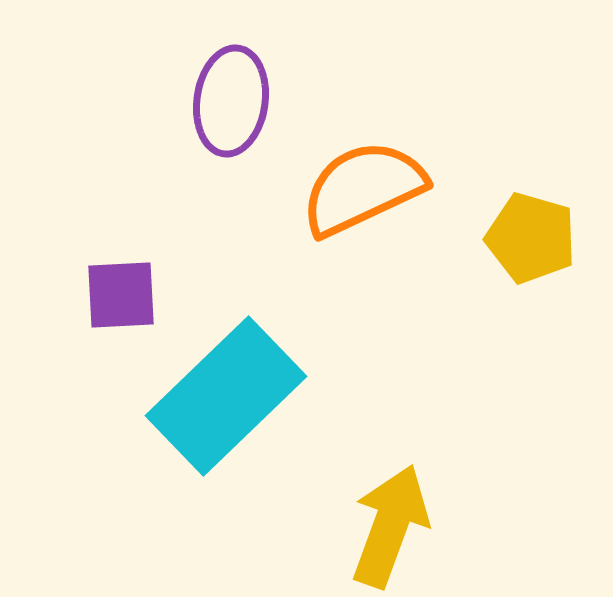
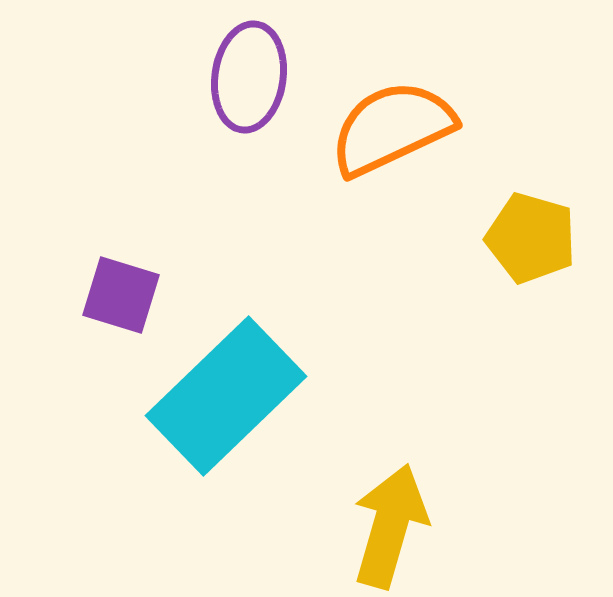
purple ellipse: moved 18 px right, 24 px up
orange semicircle: moved 29 px right, 60 px up
purple square: rotated 20 degrees clockwise
yellow arrow: rotated 4 degrees counterclockwise
